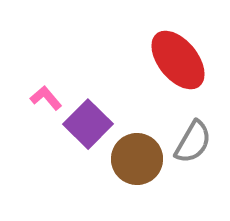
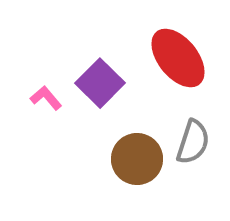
red ellipse: moved 2 px up
purple square: moved 12 px right, 41 px up
gray semicircle: rotated 12 degrees counterclockwise
